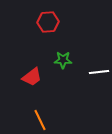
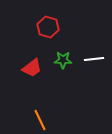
red hexagon: moved 5 px down; rotated 20 degrees clockwise
white line: moved 5 px left, 13 px up
red trapezoid: moved 9 px up
